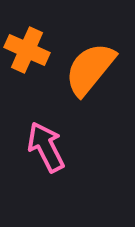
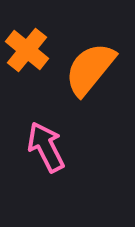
orange cross: rotated 15 degrees clockwise
